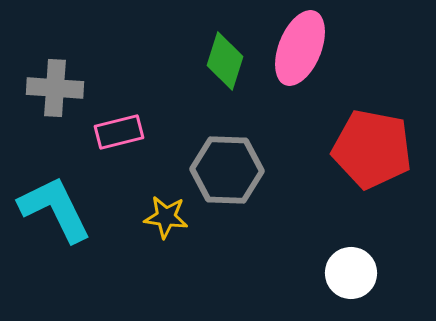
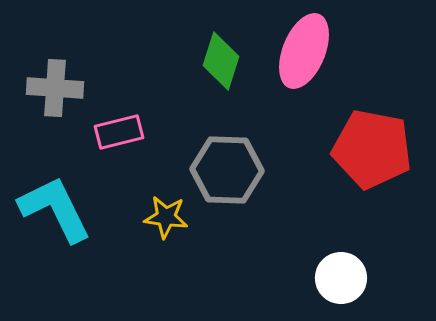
pink ellipse: moved 4 px right, 3 px down
green diamond: moved 4 px left
white circle: moved 10 px left, 5 px down
